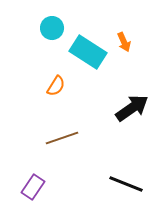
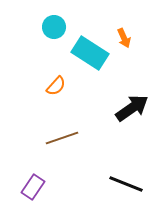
cyan circle: moved 2 px right, 1 px up
orange arrow: moved 4 px up
cyan rectangle: moved 2 px right, 1 px down
orange semicircle: rotated 10 degrees clockwise
